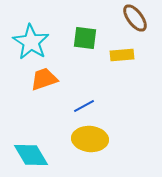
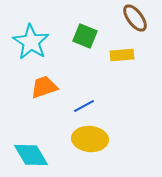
green square: moved 2 px up; rotated 15 degrees clockwise
orange trapezoid: moved 8 px down
